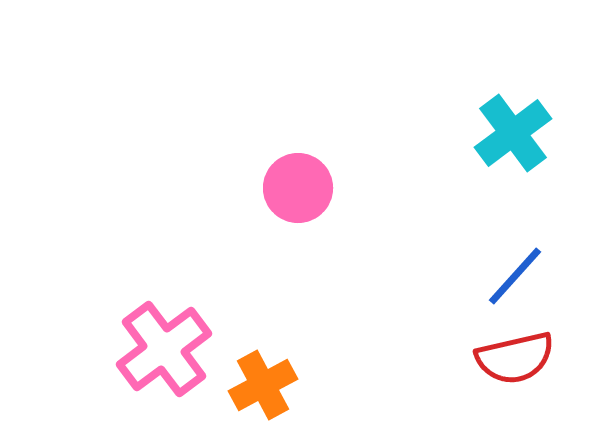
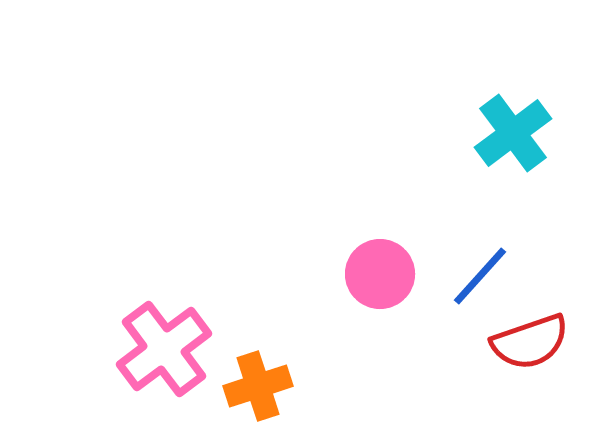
pink circle: moved 82 px right, 86 px down
blue line: moved 35 px left
red semicircle: moved 15 px right, 16 px up; rotated 6 degrees counterclockwise
orange cross: moved 5 px left, 1 px down; rotated 10 degrees clockwise
